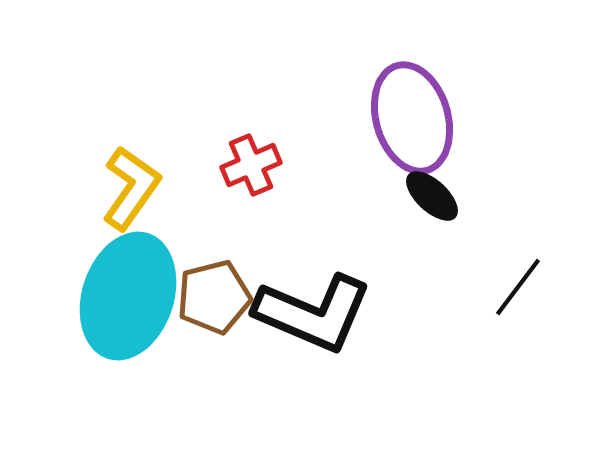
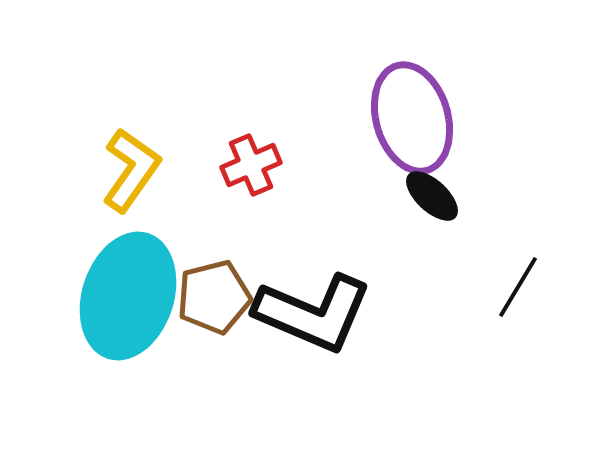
yellow L-shape: moved 18 px up
black line: rotated 6 degrees counterclockwise
